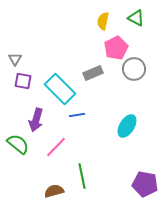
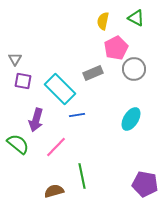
cyan ellipse: moved 4 px right, 7 px up
